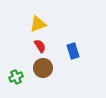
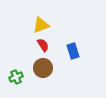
yellow triangle: moved 3 px right, 1 px down
red semicircle: moved 3 px right, 1 px up
